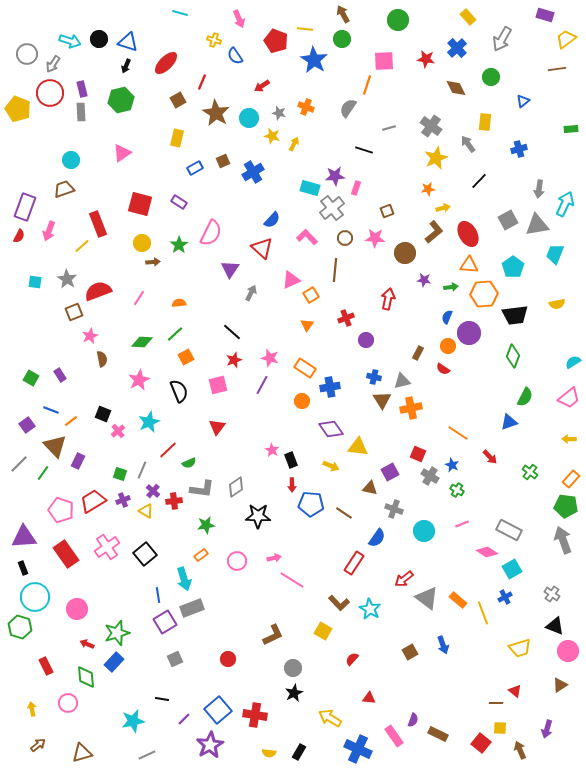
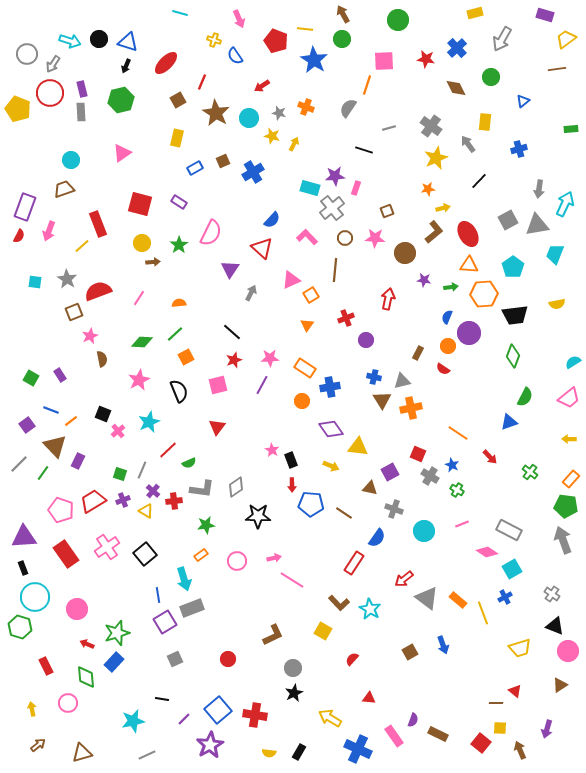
yellow rectangle at (468, 17): moved 7 px right, 4 px up; rotated 63 degrees counterclockwise
pink star at (270, 358): rotated 18 degrees counterclockwise
